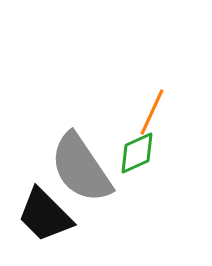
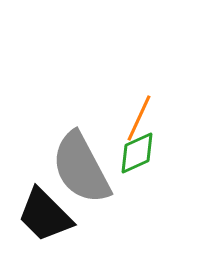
orange line: moved 13 px left, 6 px down
gray semicircle: rotated 6 degrees clockwise
